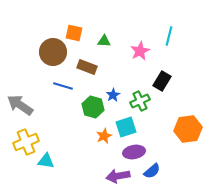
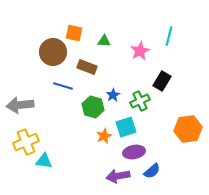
gray arrow: rotated 40 degrees counterclockwise
cyan triangle: moved 2 px left
